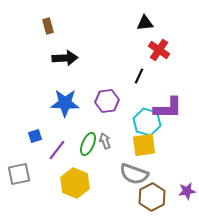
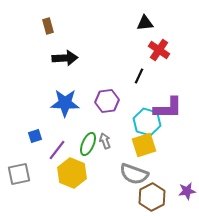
yellow square: rotated 10 degrees counterclockwise
yellow hexagon: moved 3 px left, 10 px up
